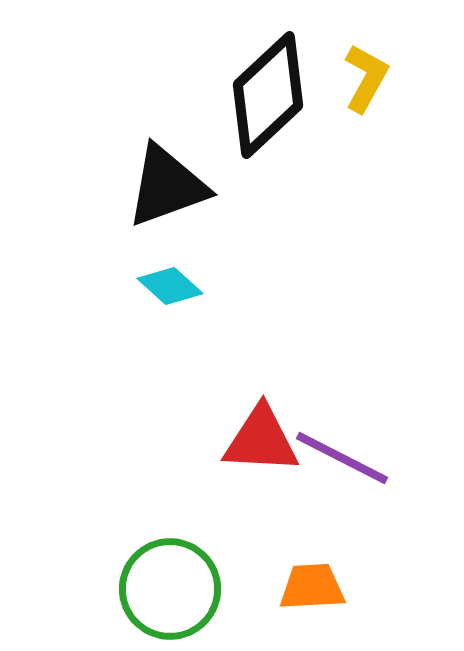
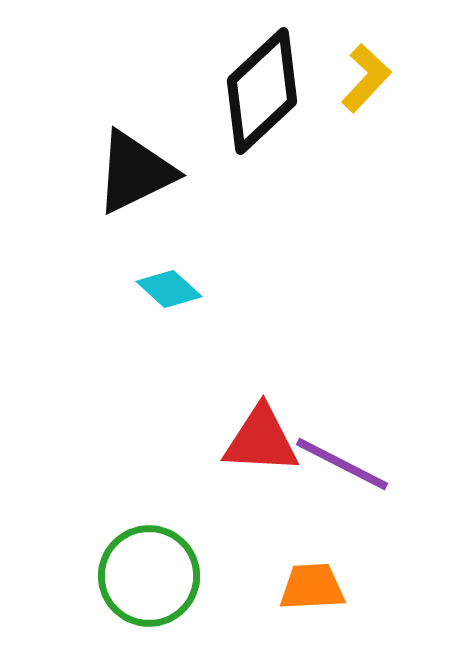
yellow L-shape: rotated 14 degrees clockwise
black diamond: moved 6 px left, 4 px up
black triangle: moved 32 px left, 14 px up; rotated 6 degrees counterclockwise
cyan diamond: moved 1 px left, 3 px down
purple line: moved 6 px down
green circle: moved 21 px left, 13 px up
